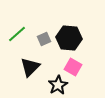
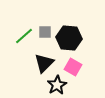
green line: moved 7 px right, 2 px down
gray square: moved 1 px right, 7 px up; rotated 24 degrees clockwise
black triangle: moved 14 px right, 4 px up
black star: moved 1 px left
